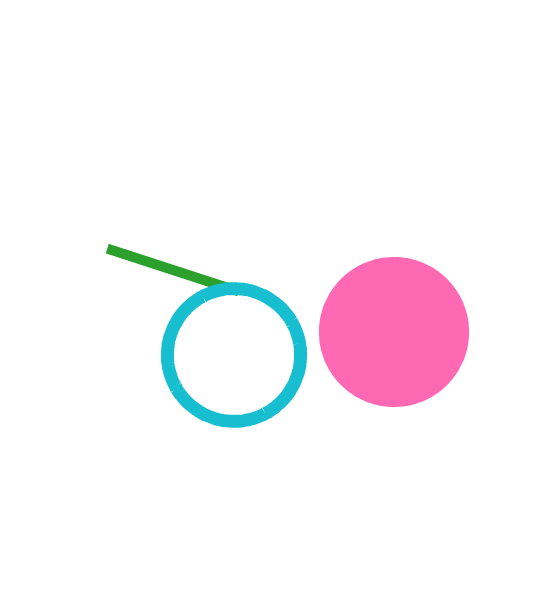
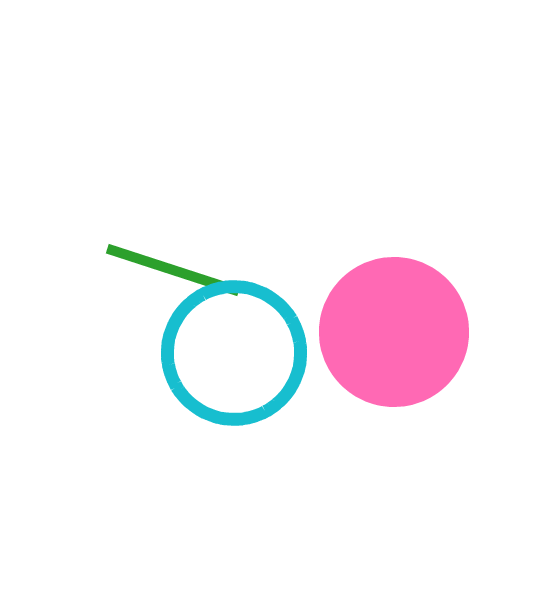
cyan circle: moved 2 px up
